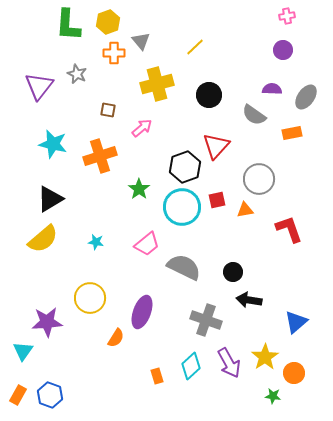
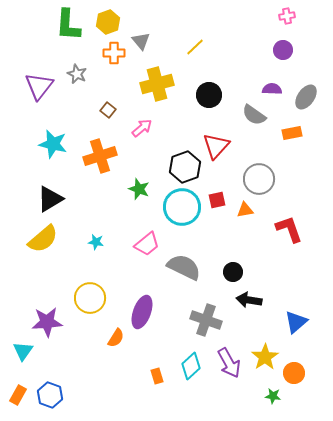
brown square at (108, 110): rotated 28 degrees clockwise
green star at (139, 189): rotated 15 degrees counterclockwise
